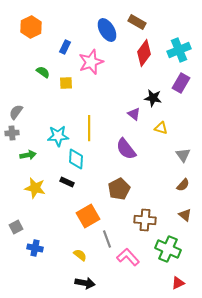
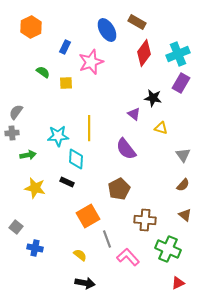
cyan cross: moved 1 px left, 4 px down
gray square: rotated 24 degrees counterclockwise
